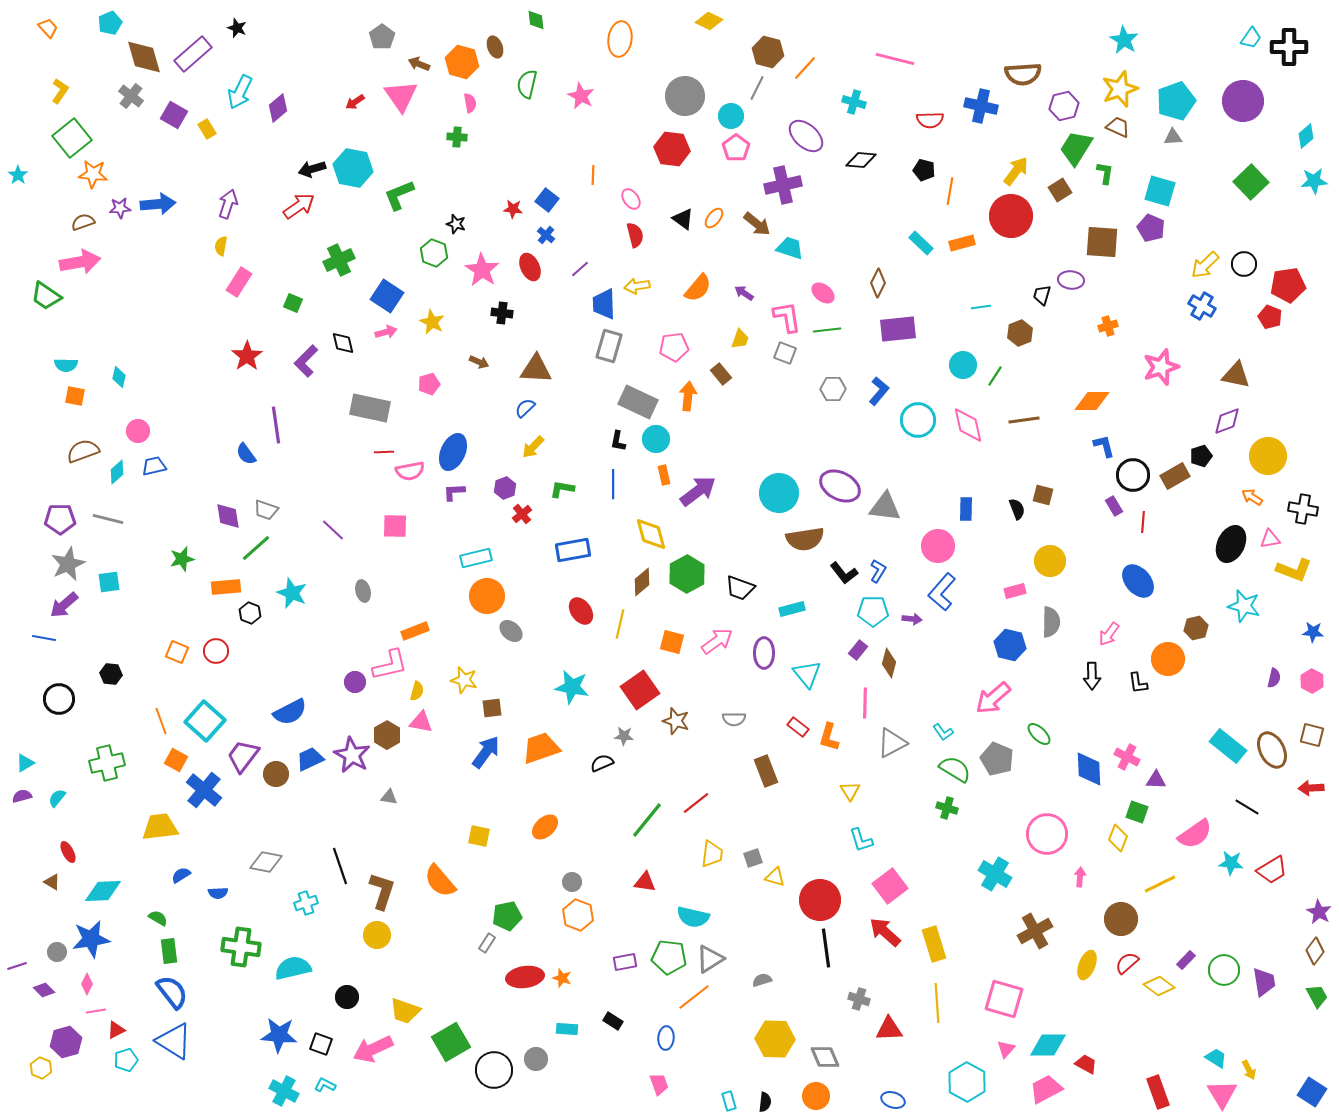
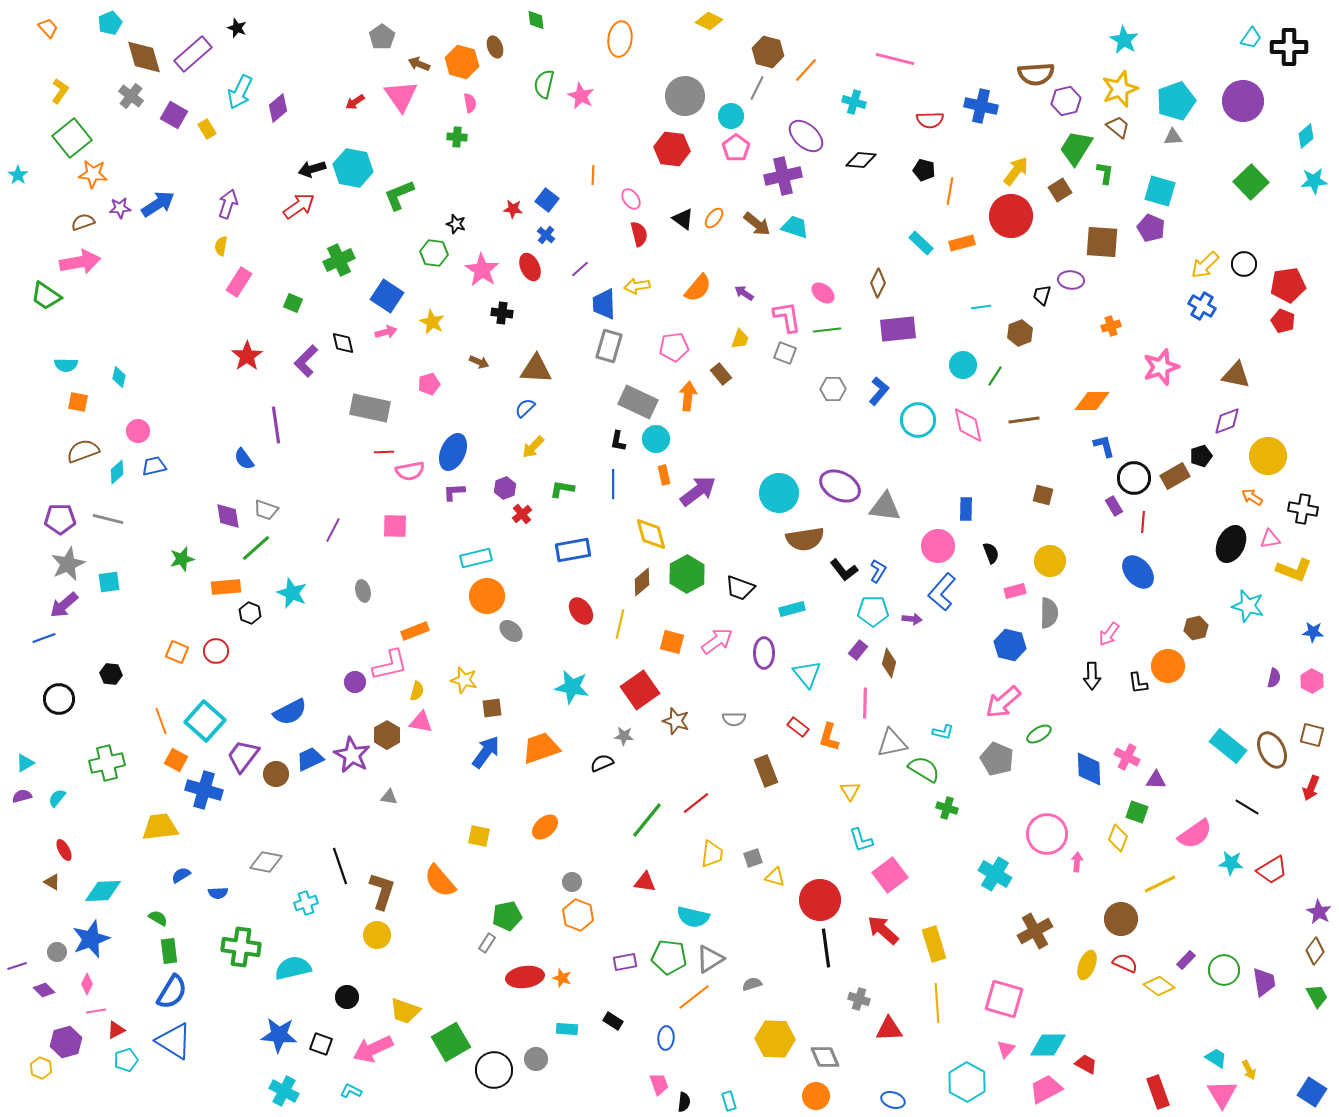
orange line at (805, 68): moved 1 px right, 2 px down
brown semicircle at (1023, 74): moved 13 px right
green semicircle at (527, 84): moved 17 px right
purple hexagon at (1064, 106): moved 2 px right, 5 px up
brown trapezoid at (1118, 127): rotated 15 degrees clockwise
purple cross at (783, 185): moved 9 px up
blue arrow at (158, 204): rotated 28 degrees counterclockwise
red semicircle at (635, 235): moved 4 px right, 1 px up
cyan trapezoid at (790, 248): moved 5 px right, 21 px up
green hexagon at (434, 253): rotated 12 degrees counterclockwise
red pentagon at (1270, 317): moved 13 px right, 4 px down
orange cross at (1108, 326): moved 3 px right
orange square at (75, 396): moved 3 px right, 6 px down
blue semicircle at (246, 454): moved 2 px left, 5 px down
black circle at (1133, 475): moved 1 px right, 3 px down
black semicircle at (1017, 509): moved 26 px left, 44 px down
purple line at (333, 530): rotated 75 degrees clockwise
black L-shape at (844, 573): moved 3 px up
blue ellipse at (1138, 581): moved 9 px up
cyan star at (1244, 606): moved 4 px right
gray semicircle at (1051, 622): moved 2 px left, 9 px up
blue line at (44, 638): rotated 30 degrees counterclockwise
orange circle at (1168, 659): moved 7 px down
pink arrow at (993, 698): moved 10 px right, 4 px down
cyan L-shape at (943, 732): rotated 40 degrees counterclockwise
green ellipse at (1039, 734): rotated 75 degrees counterclockwise
gray triangle at (892, 743): rotated 16 degrees clockwise
green semicircle at (955, 769): moved 31 px left
red arrow at (1311, 788): rotated 65 degrees counterclockwise
blue cross at (204, 790): rotated 24 degrees counterclockwise
red ellipse at (68, 852): moved 4 px left, 2 px up
pink arrow at (1080, 877): moved 3 px left, 15 px up
pink square at (890, 886): moved 11 px up
red arrow at (885, 932): moved 2 px left, 2 px up
blue star at (91, 939): rotated 12 degrees counterclockwise
red semicircle at (1127, 963): moved 2 px left; rotated 65 degrees clockwise
gray semicircle at (762, 980): moved 10 px left, 4 px down
blue semicircle at (172, 992): rotated 69 degrees clockwise
cyan L-shape at (325, 1085): moved 26 px right, 6 px down
black semicircle at (765, 1102): moved 81 px left
